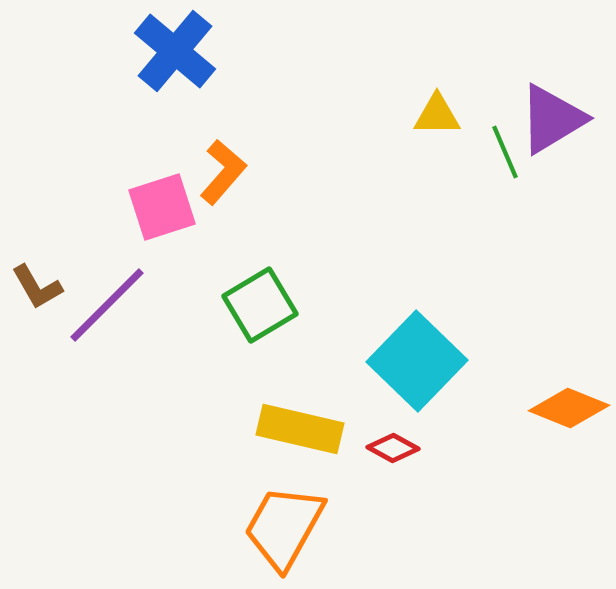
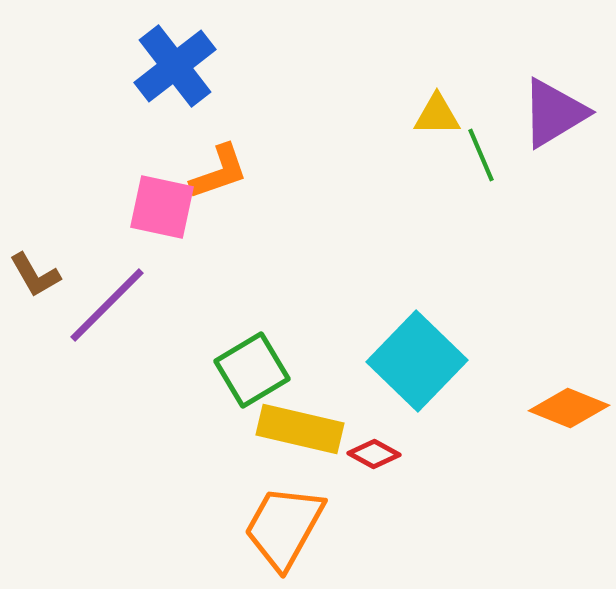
blue cross: moved 15 px down; rotated 12 degrees clockwise
purple triangle: moved 2 px right, 6 px up
green line: moved 24 px left, 3 px down
orange L-shape: moved 4 px left; rotated 30 degrees clockwise
pink square: rotated 30 degrees clockwise
brown L-shape: moved 2 px left, 12 px up
green square: moved 8 px left, 65 px down
red diamond: moved 19 px left, 6 px down
